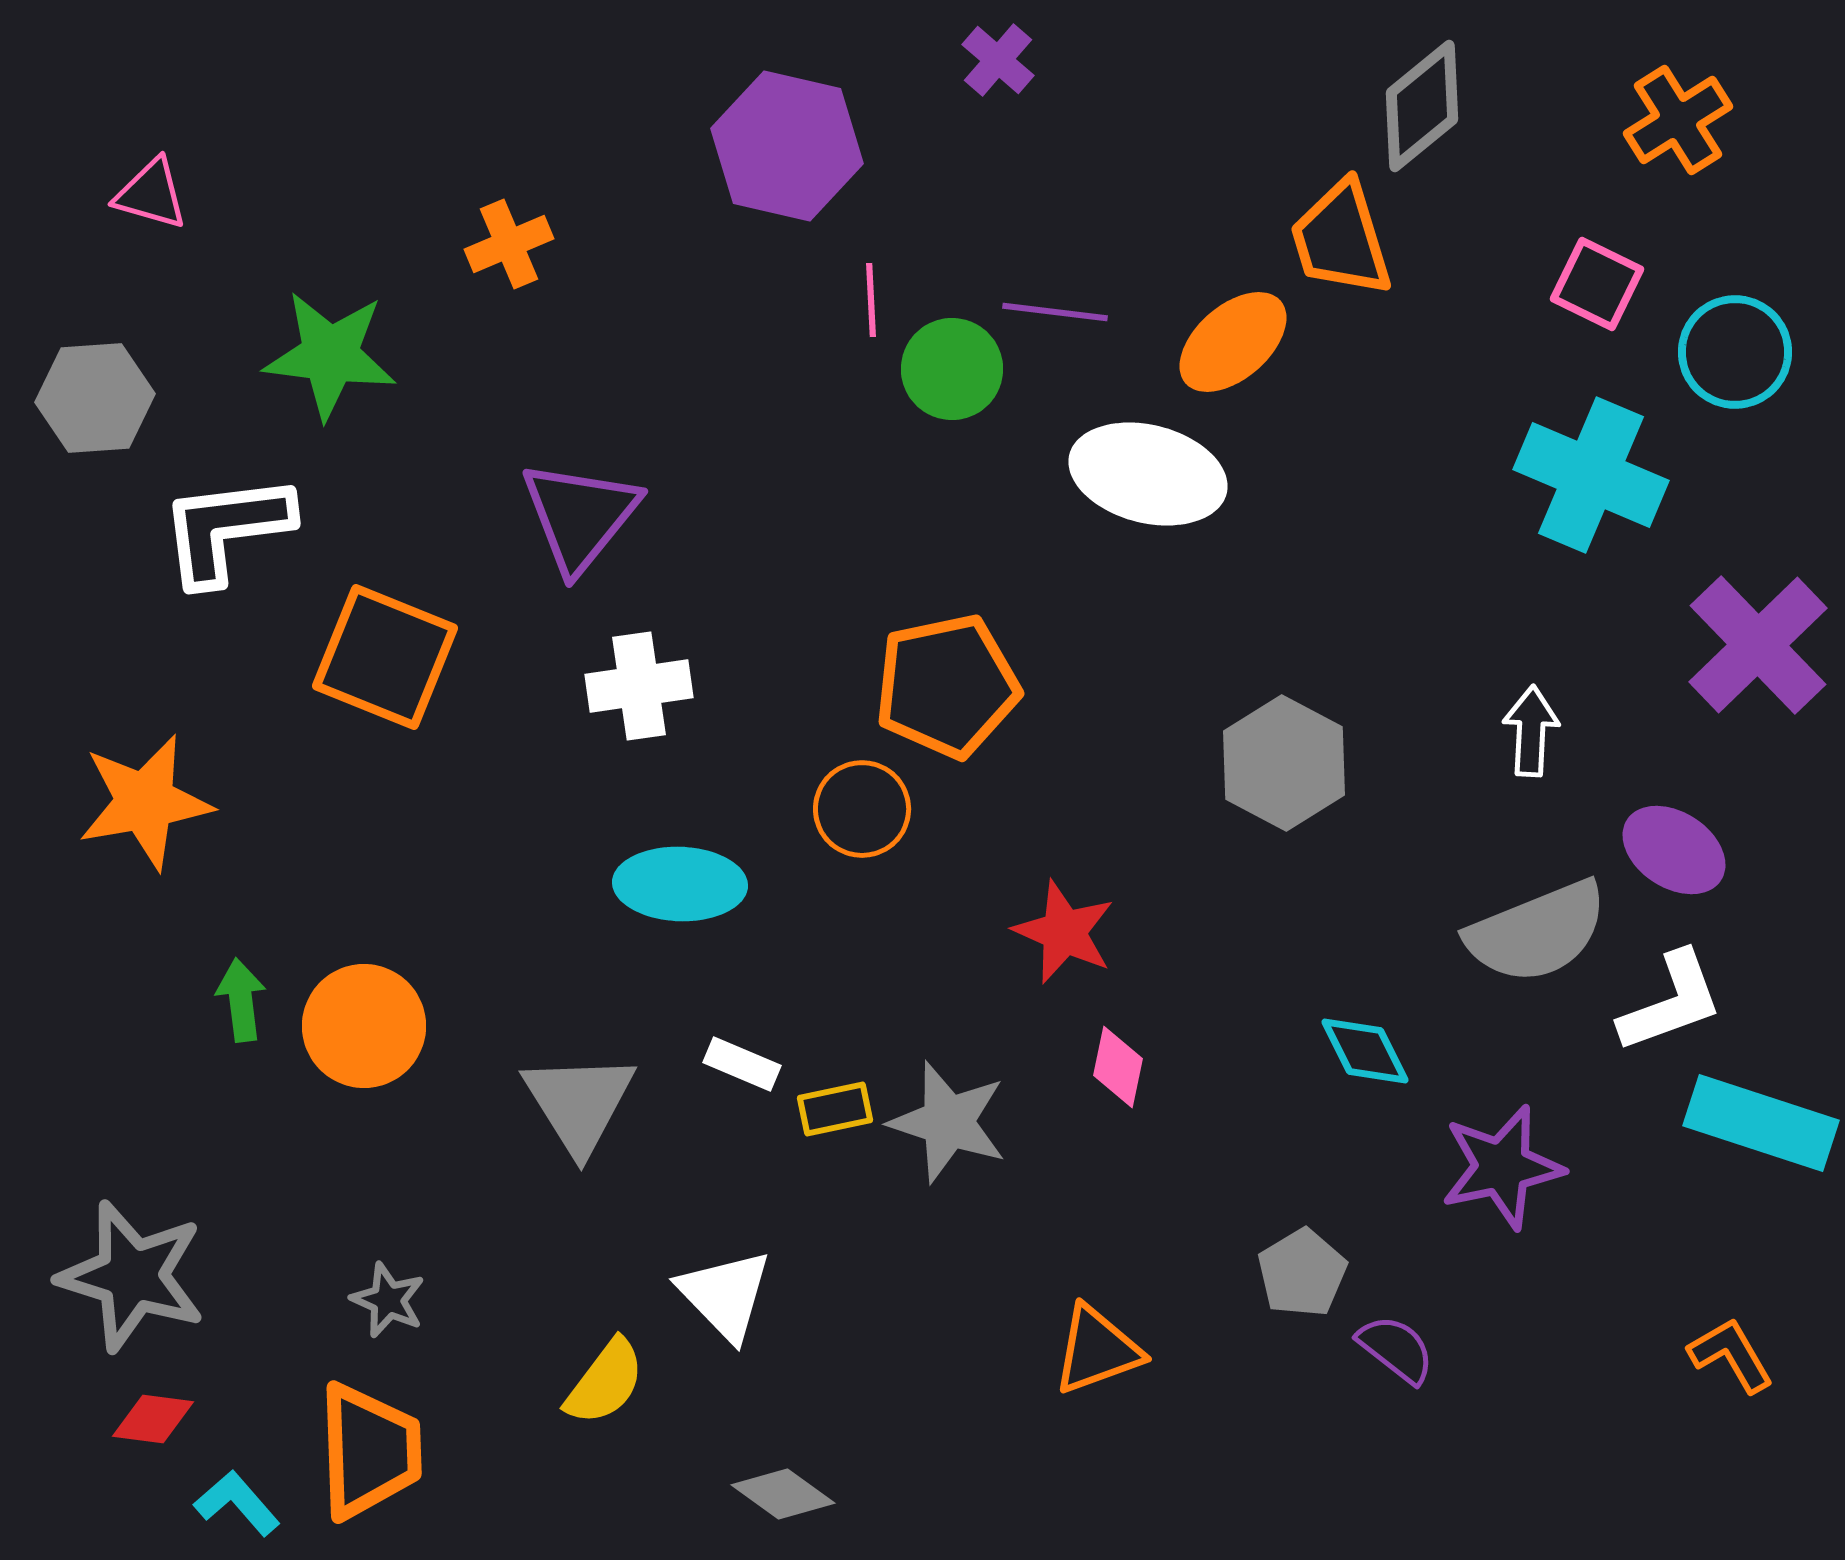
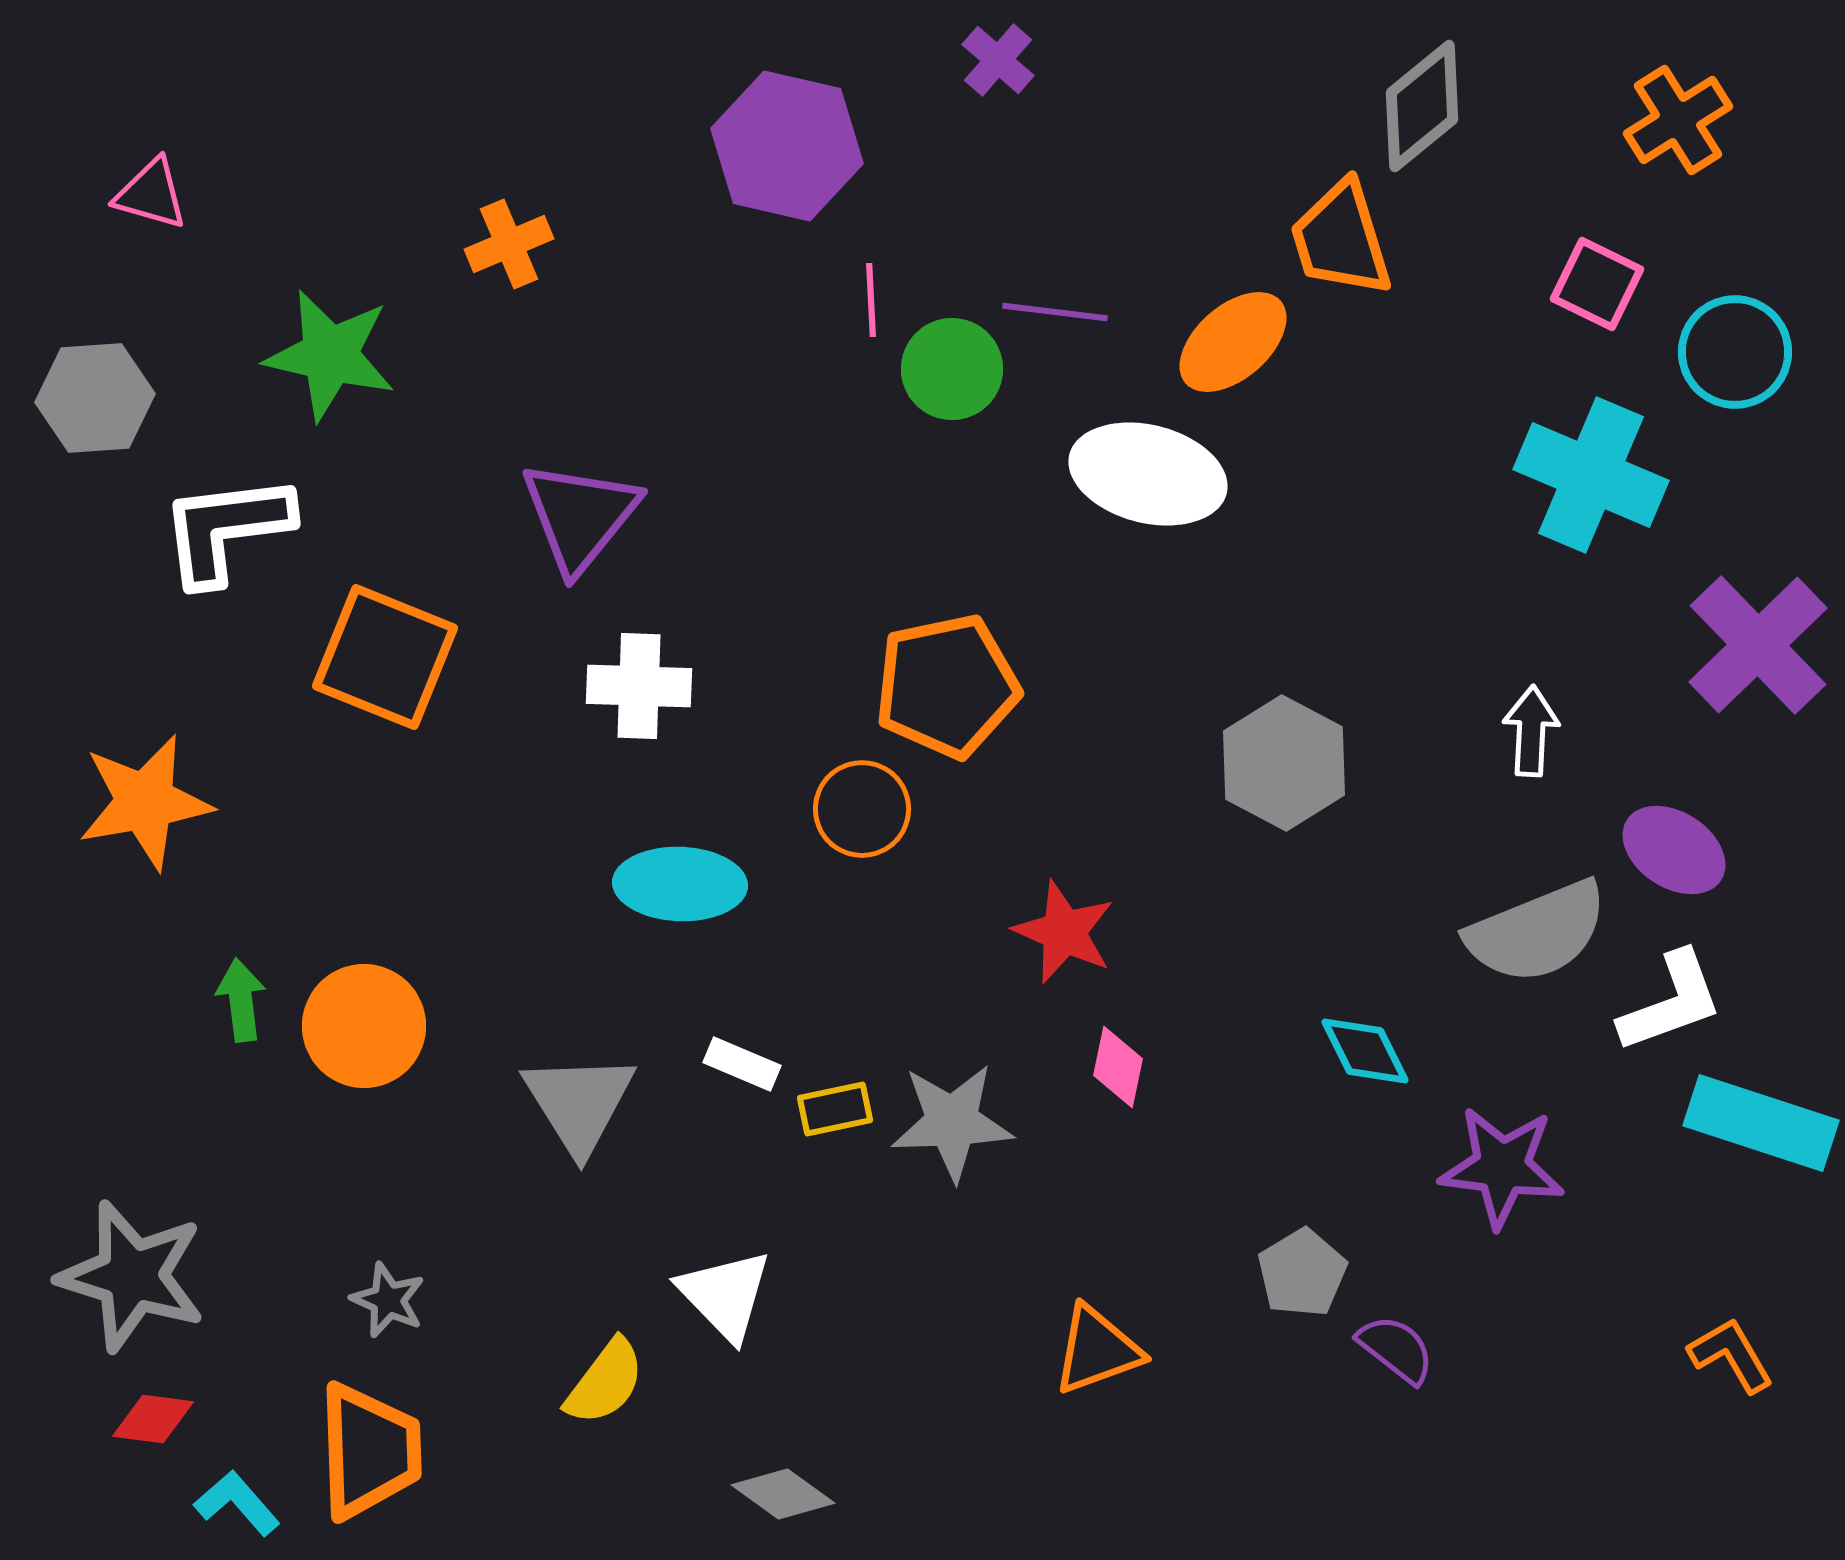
green star at (330, 355): rotated 6 degrees clockwise
white cross at (639, 686): rotated 10 degrees clockwise
gray star at (948, 1122): moved 4 px right; rotated 20 degrees counterclockwise
purple star at (1502, 1167): rotated 19 degrees clockwise
